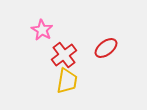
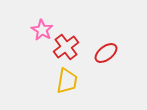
red ellipse: moved 5 px down
red cross: moved 2 px right, 8 px up
